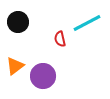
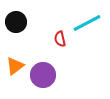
black circle: moved 2 px left
purple circle: moved 1 px up
